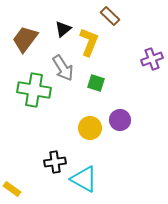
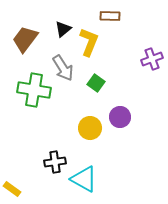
brown rectangle: rotated 42 degrees counterclockwise
green square: rotated 18 degrees clockwise
purple circle: moved 3 px up
